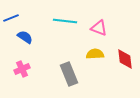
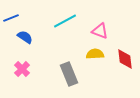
cyan line: rotated 35 degrees counterclockwise
pink triangle: moved 1 px right, 3 px down
pink cross: rotated 21 degrees counterclockwise
